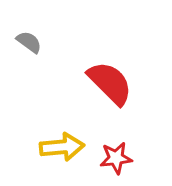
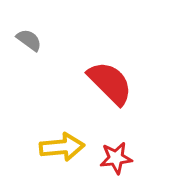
gray semicircle: moved 2 px up
